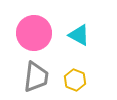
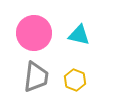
cyan triangle: rotated 15 degrees counterclockwise
